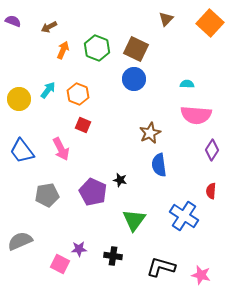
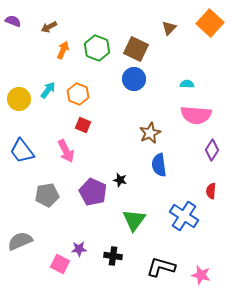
brown triangle: moved 3 px right, 9 px down
pink arrow: moved 5 px right, 2 px down
